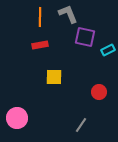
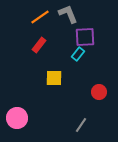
orange line: rotated 54 degrees clockwise
purple square: rotated 15 degrees counterclockwise
red rectangle: moved 1 px left; rotated 42 degrees counterclockwise
cyan rectangle: moved 30 px left, 4 px down; rotated 24 degrees counterclockwise
yellow square: moved 1 px down
